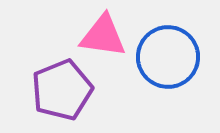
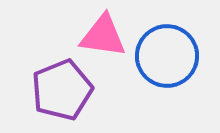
blue circle: moved 1 px left, 1 px up
